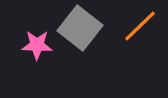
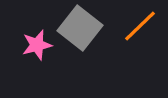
pink star: rotated 16 degrees counterclockwise
